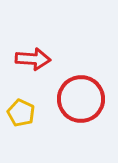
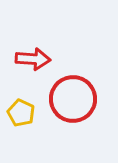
red circle: moved 8 px left
